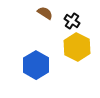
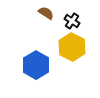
brown semicircle: moved 1 px right
yellow hexagon: moved 5 px left
